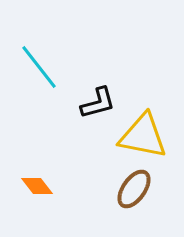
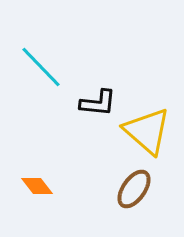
cyan line: moved 2 px right; rotated 6 degrees counterclockwise
black L-shape: rotated 21 degrees clockwise
yellow triangle: moved 4 px right, 5 px up; rotated 30 degrees clockwise
